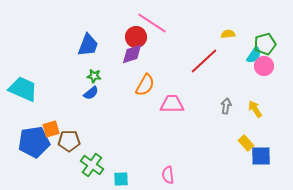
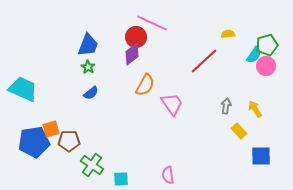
pink line: rotated 8 degrees counterclockwise
green pentagon: moved 2 px right, 1 px down
purple diamond: rotated 20 degrees counterclockwise
pink circle: moved 2 px right
green star: moved 6 px left, 9 px up; rotated 24 degrees clockwise
pink trapezoid: rotated 55 degrees clockwise
yellow rectangle: moved 7 px left, 12 px up
